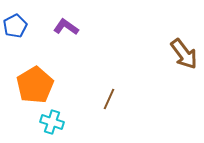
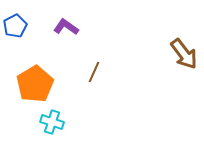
orange pentagon: moved 1 px up
brown line: moved 15 px left, 27 px up
